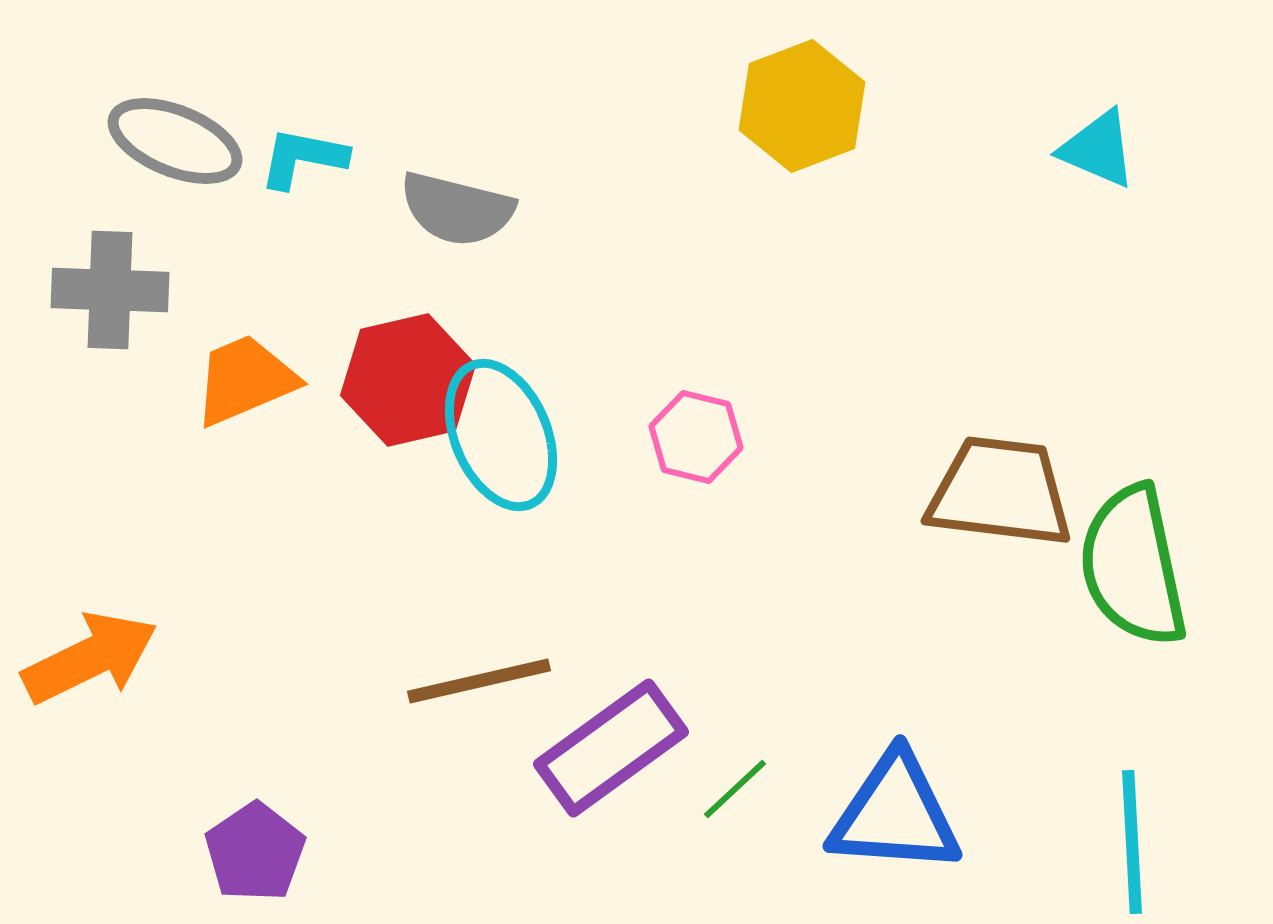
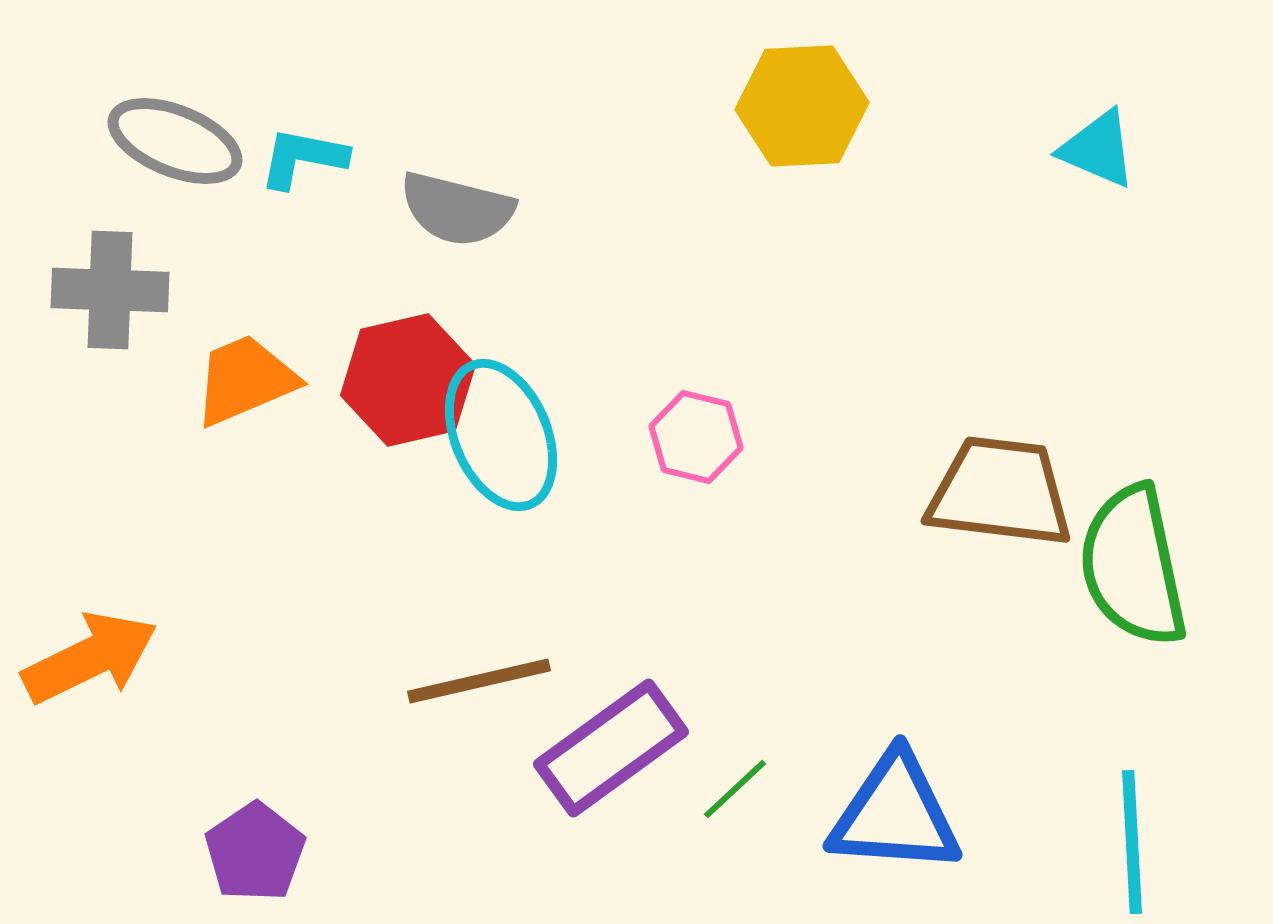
yellow hexagon: rotated 18 degrees clockwise
